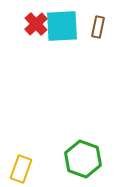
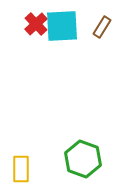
brown rectangle: moved 4 px right; rotated 20 degrees clockwise
yellow rectangle: rotated 20 degrees counterclockwise
